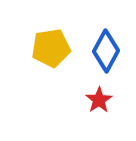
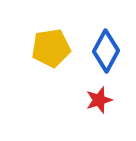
red star: rotated 16 degrees clockwise
